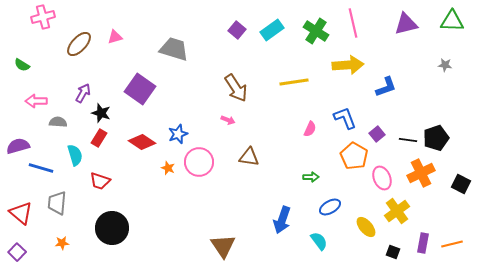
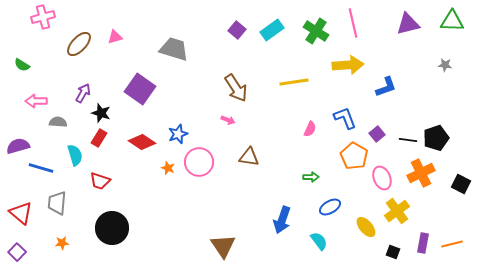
purple triangle at (406, 24): moved 2 px right
